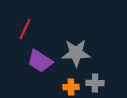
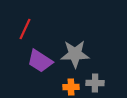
gray star: moved 1 px left, 1 px down
